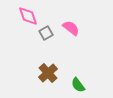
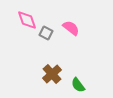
pink diamond: moved 1 px left, 4 px down
gray square: rotated 32 degrees counterclockwise
brown cross: moved 4 px right, 1 px down
